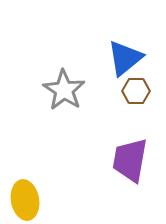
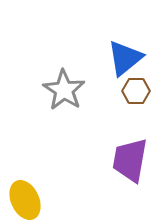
yellow ellipse: rotated 15 degrees counterclockwise
